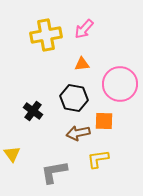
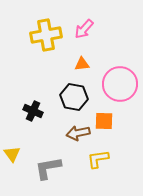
black hexagon: moved 1 px up
black cross: rotated 12 degrees counterclockwise
gray L-shape: moved 6 px left, 4 px up
